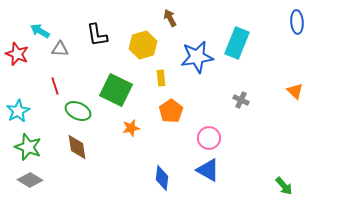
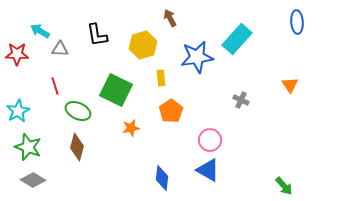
cyan rectangle: moved 4 px up; rotated 20 degrees clockwise
red star: rotated 20 degrees counterclockwise
orange triangle: moved 5 px left, 6 px up; rotated 12 degrees clockwise
pink circle: moved 1 px right, 2 px down
brown diamond: rotated 24 degrees clockwise
gray diamond: moved 3 px right
